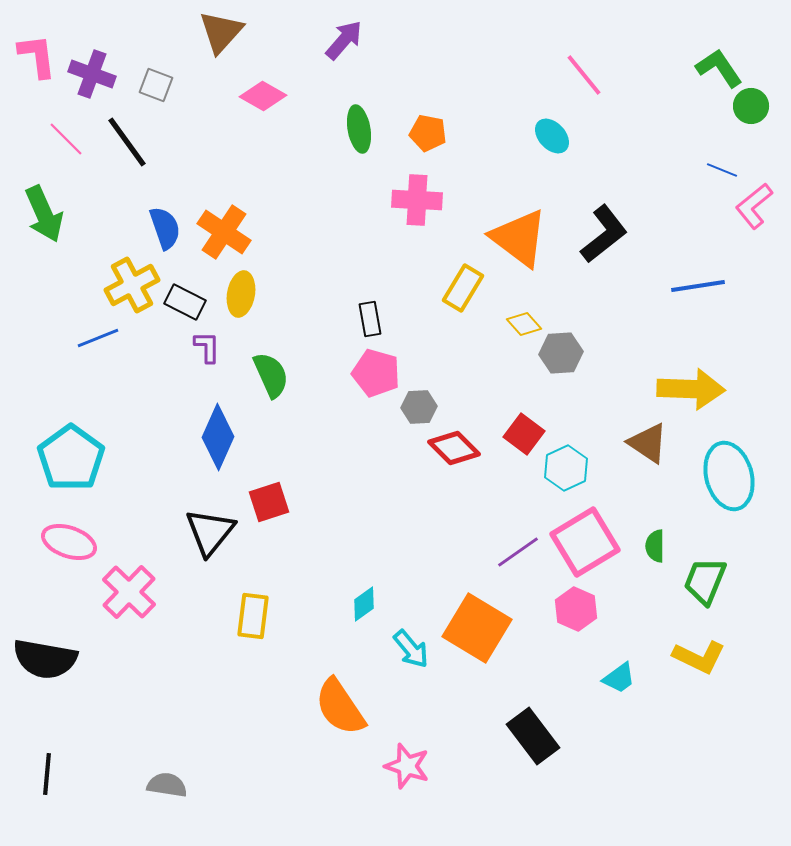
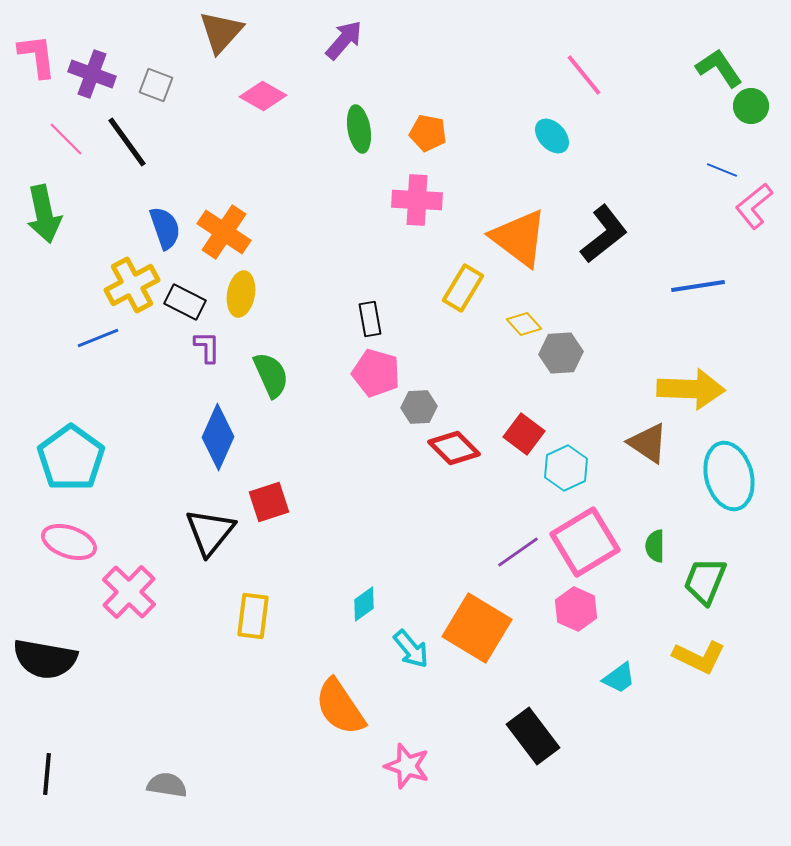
green arrow at (44, 214): rotated 12 degrees clockwise
